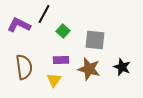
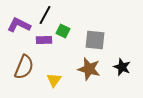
black line: moved 1 px right, 1 px down
green square: rotated 16 degrees counterclockwise
purple rectangle: moved 17 px left, 20 px up
brown semicircle: rotated 30 degrees clockwise
